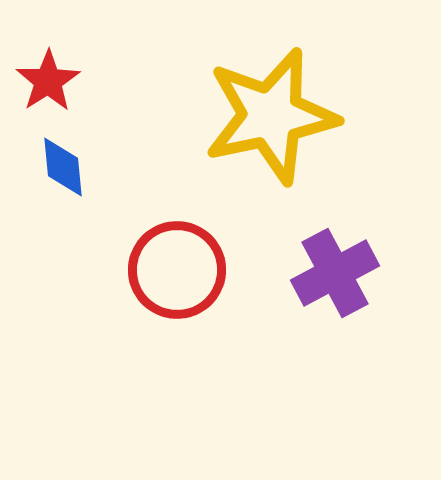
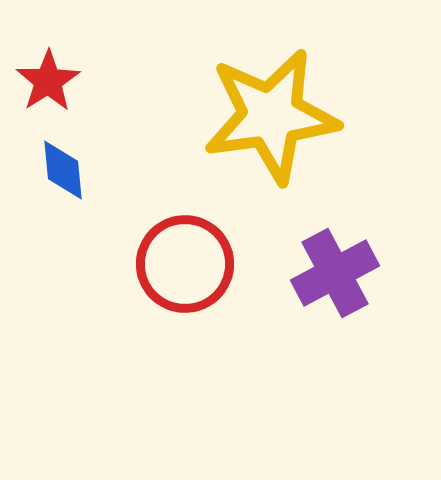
yellow star: rotated 4 degrees clockwise
blue diamond: moved 3 px down
red circle: moved 8 px right, 6 px up
